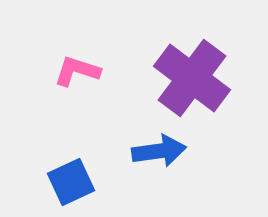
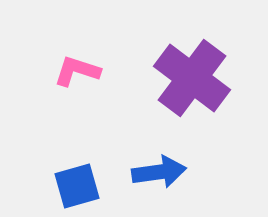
blue arrow: moved 21 px down
blue square: moved 6 px right, 4 px down; rotated 9 degrees clockwise
